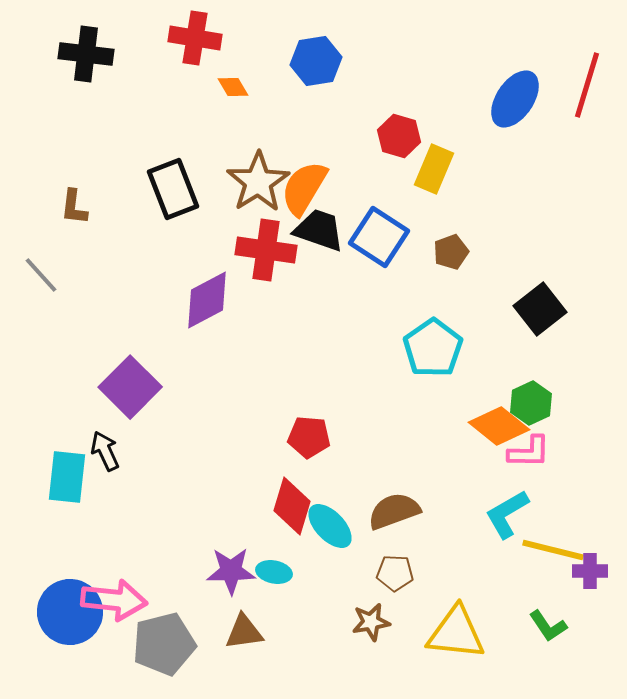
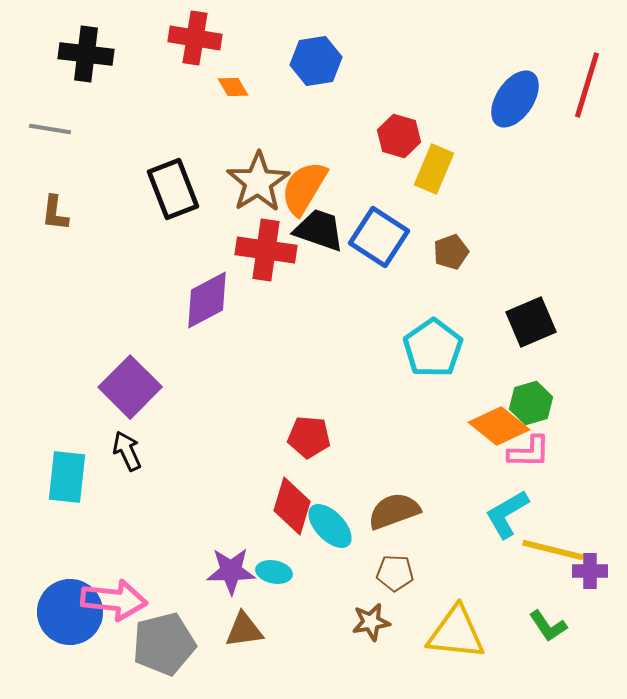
brown L-shape at (74, 207): moved 19 px left, 6 px down
gray line at (41, 275): moved 9 px right, 146 px up; rotated 39 degrees counterclockwise
black square at (540, 309): moved 9 px left, 13 px down; rotated 15 degrees clockwise
green hexagon at (531, 403): rotated 9 degrees clockwise
black arrow at (105, 451): moved 22 px right
brown triangle at (244, 632): moved 2 px up
